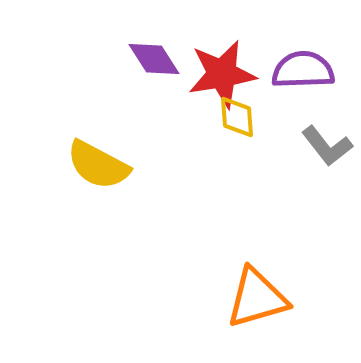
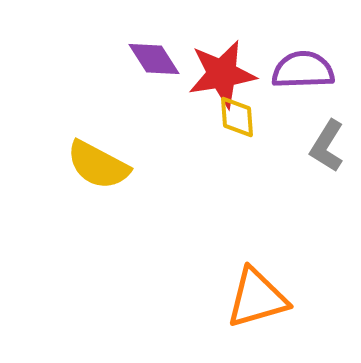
gray L-shape: rotated 70 degrees clockwise
